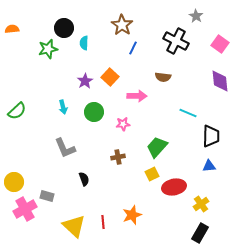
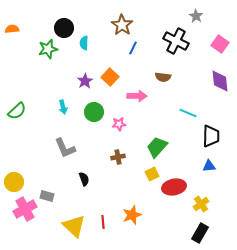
pink star: moved 4 px left
